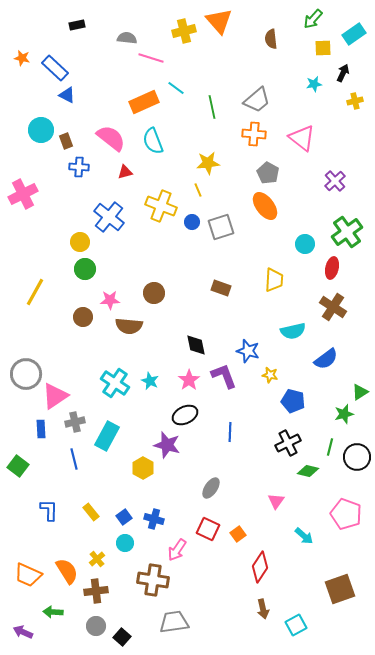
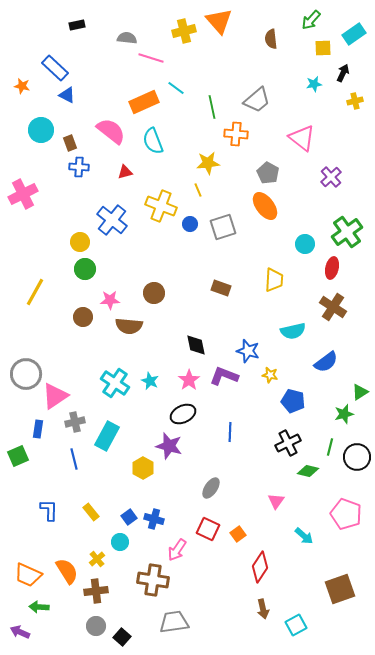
green arrow at (313, 19): moved 2 px left, 1 px down
orange star at (22, 58): moved 28 px down
orange cross at (254, 134): moved 18 px left
pink semicircle at (111, 138): moved 7 px up
brown rectangle at (66, 141): moved 4 px right, 2 px down
purple cross at (335, 181): moved 4 px left, 4 px up
blue cross at (109, 217): moved 3 px right, 3 px down
blue circle at (192, 222): moved 2 px left, 2 px down
gray square at (221, 227): moved 2 px right
blue semicircle at (326, 359): moved 3 px down
purple L-shape at (224, 376): rotated 48 degrees counterclockwise
black ellipse at (185, 415): moved 2 px left, 1 px up
blue rectangle at (41, 429): moved 3 px left; rotated 12 degrees clockwise
purple star at (167, 445): moved 2 px right, 1 px down
green square at (18, 466): moved 10 px up; rotated 30 degrees clockwise
blue square at (124, 517): moved 5 px right
cyan circle at (125, 543): moved 5 px left, 1 px up
green arrow at (53, 612): moved 14 px left, 5 px up
purple arrow at (23, 632): moved 3 px left
